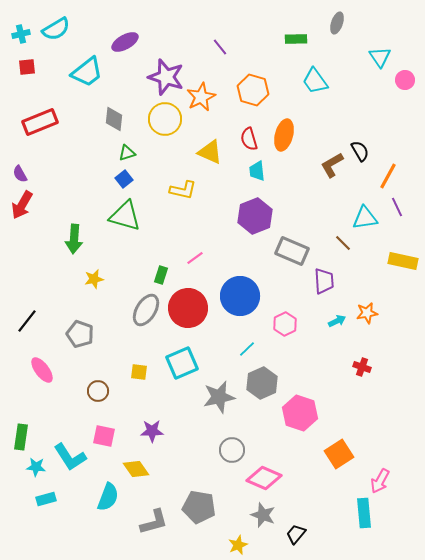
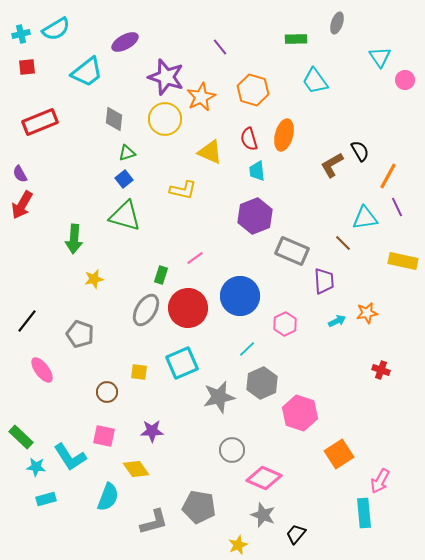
red cross at (362, 367): moved 19 px right, 3 px down
brown circle at (98, 391): moved 9 px right, 1 px down
green rectangle at (21, 437): rotated 55 degrees counterclockwise
